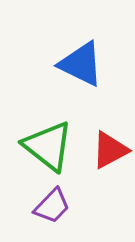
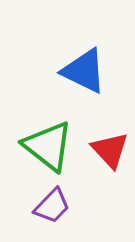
blue triangle: moved 3 px right, 7 px down
red triangle: rotated 45 degrees counterclockwise
